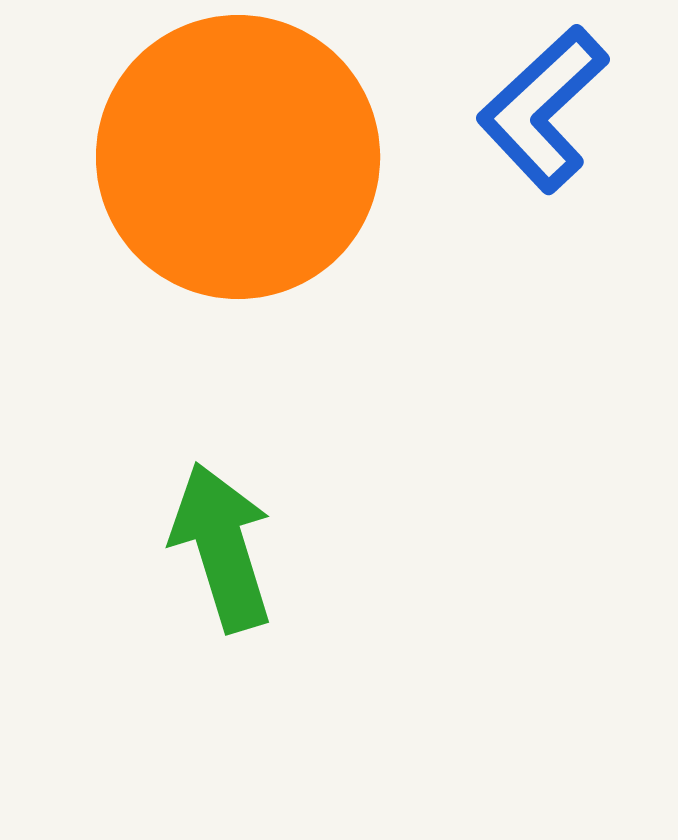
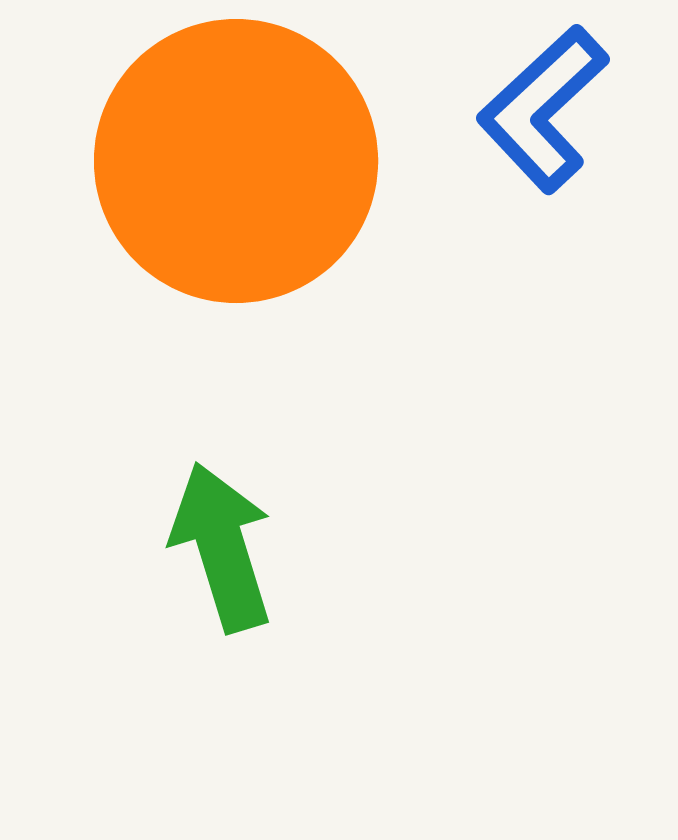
orange circle: moved 2 px left, 4 px down
